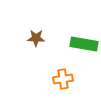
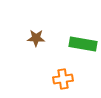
green rectangle: moved 1 px left
